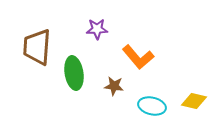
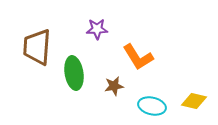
orange L-shape: rotated 8 degrees clockwise
brown star: rotated 18 degrees counterclockwise
